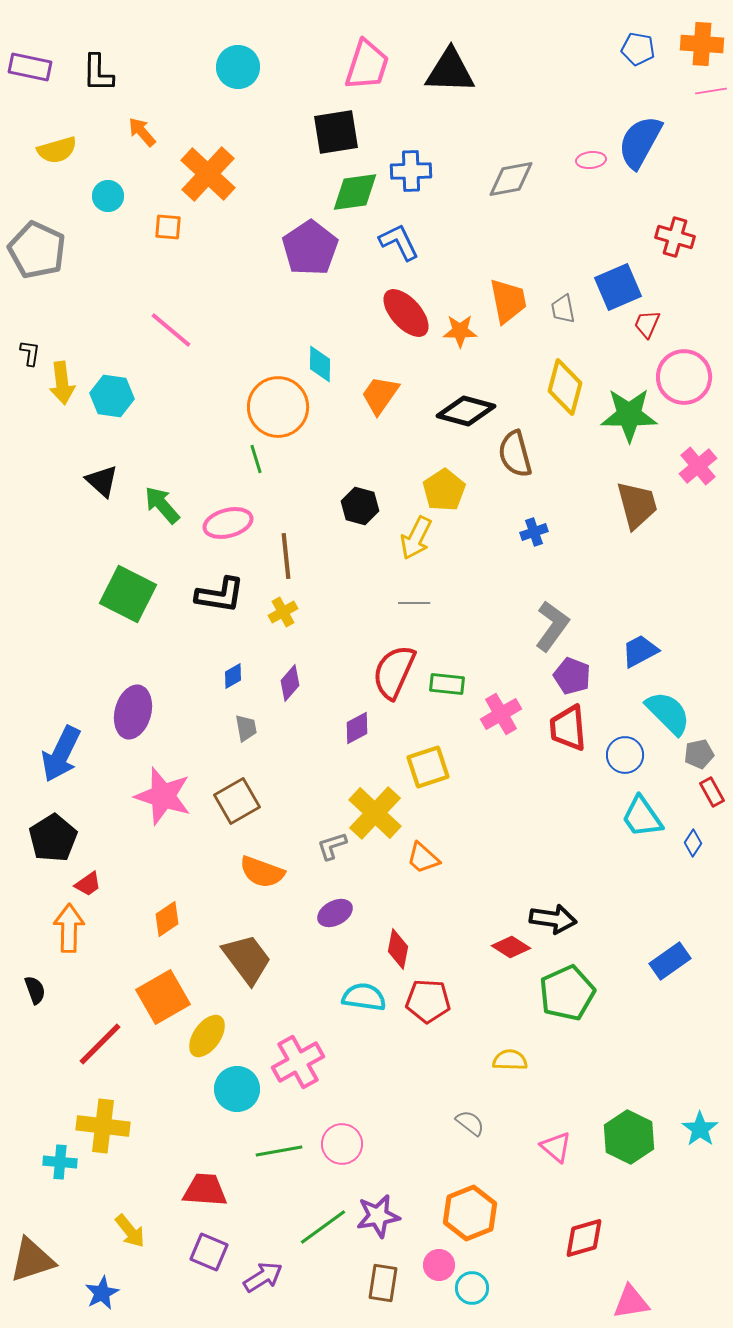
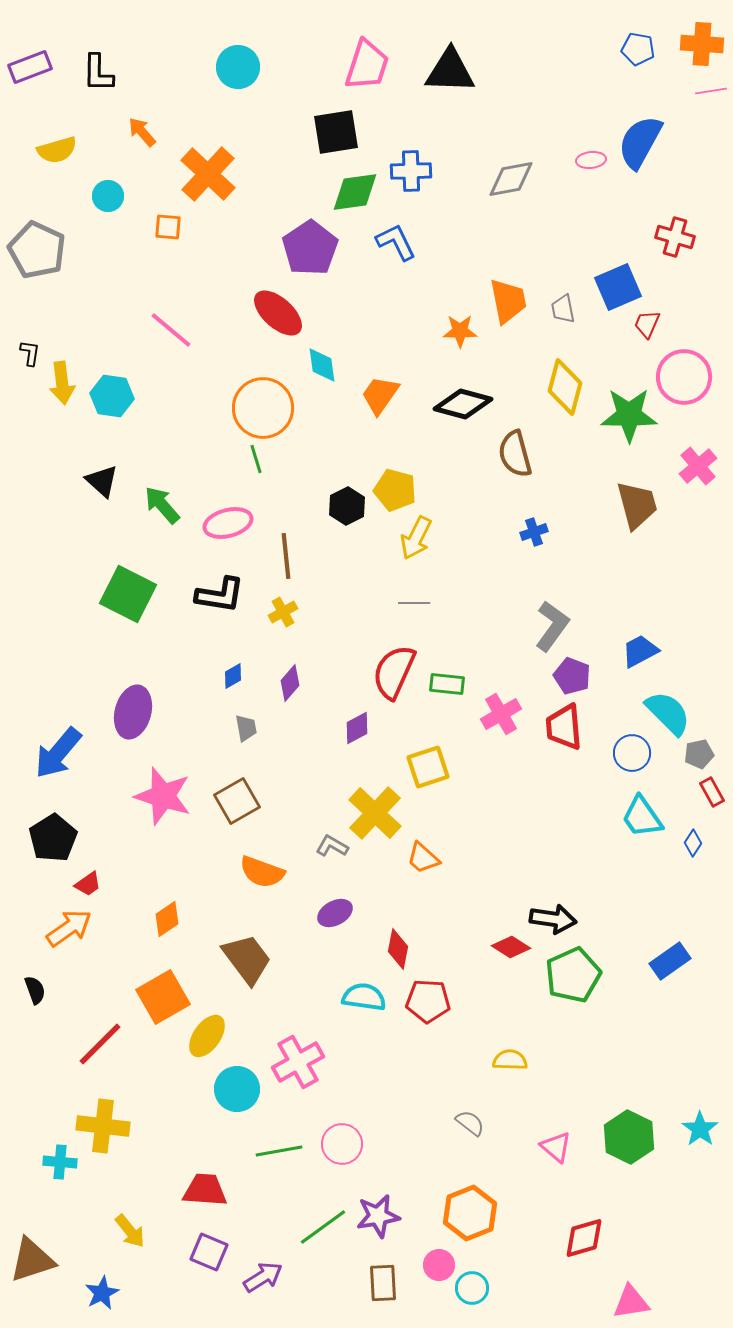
purple rectangle at (30, 67): rotated 33 degrees counterclockwise
blue L-shape at (399, 242): moved 3 px left
red ellipse at (406, 313): moved 128 px left; rotated 6 degrees counterclockwise
cyan diamond at (320, 364): moved 2 px right, 1 px down; rotated 9 degrees counterclockwise
orange circle at (278, 407): moved 15 px left, 1 px down
black diamond at (466, 411): moved 3 px left, 7 px up
yellow pentagon at (444, 490): moved 49 px left; rotated 24 degrees counterclockwise
black hexagon at (360, 506): moved 13 px left; rotated 18 degrees clockwise
red trapezoid at (568, 728): moved 4 px left, 1 px up
blue arrow at (61, 754): moved 3 px left, 1 px up; rotated 14 degrees clockwise
blue circle at (625, 755): moved 7 px right, 2 px up
gray L-shape at (332, 846): rotated 48 degrees clockwise
orange arrow at (69, 928): rotated 54 degrees clockwise
green pentagon at (567, 993): moved 6 px right, 18 px up
brown rectangle at (383, 1283): rotated 12 degrees counterclockwise
